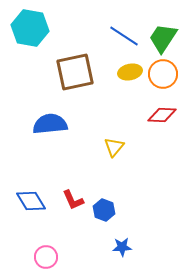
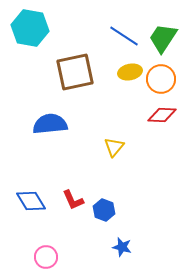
orange circle: moved 2 px left, 5 px down
blue star: rotated 18 degrees clockwise
